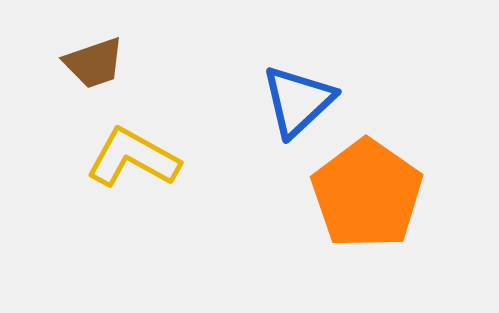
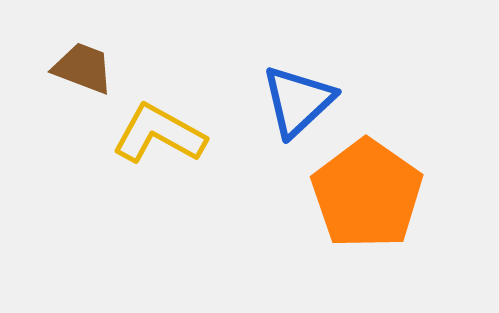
brown trapezoid: moved 11 px left, 5 px down; rotated 140 degrees counterclockwise
yellow L-shape: moved 26 px right, 24 px up
